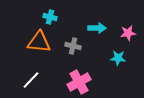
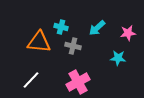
cyan cross: moved 11 px right, 10 px down
cyan arrow: rotated 138 degrees clockwise
pink cross: moved 1 px left
